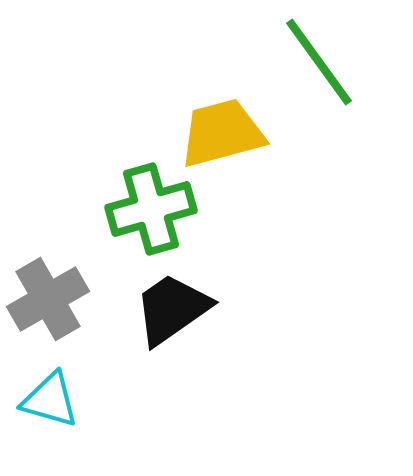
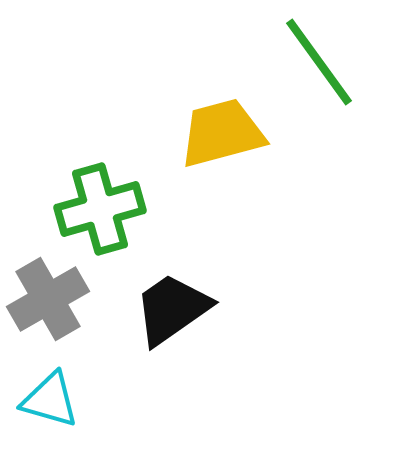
green cross: moved 51 px left
